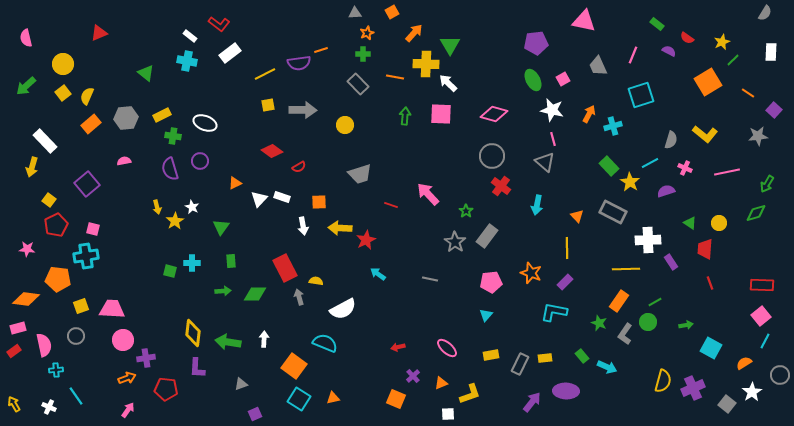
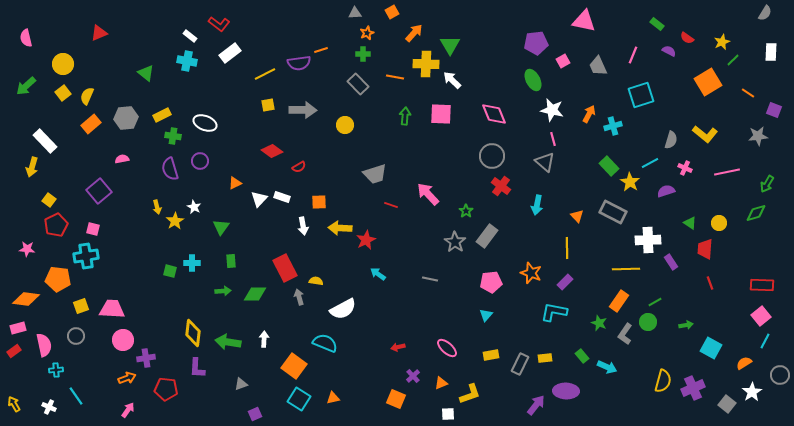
pink square at (563, 79): moved 18 px up
white arrow at (448, 83): moved 4 px right, 3 px up
purple square at (774, 110): rotated 21 degrees counterclockwise
pink diamond at (494, 114): rotated 52 degrees clockwise
pink semicircle at (124, 161): moved 2 px left, 2 px up
gray trapezoid at (360, 174): moved 15 px right
purple square at (87, 184): moved 12 px right, 7 px down
white star at (192, 207): moved 2 px right
purple arrow at (532, 402): moved 4 px right, 3 px down
